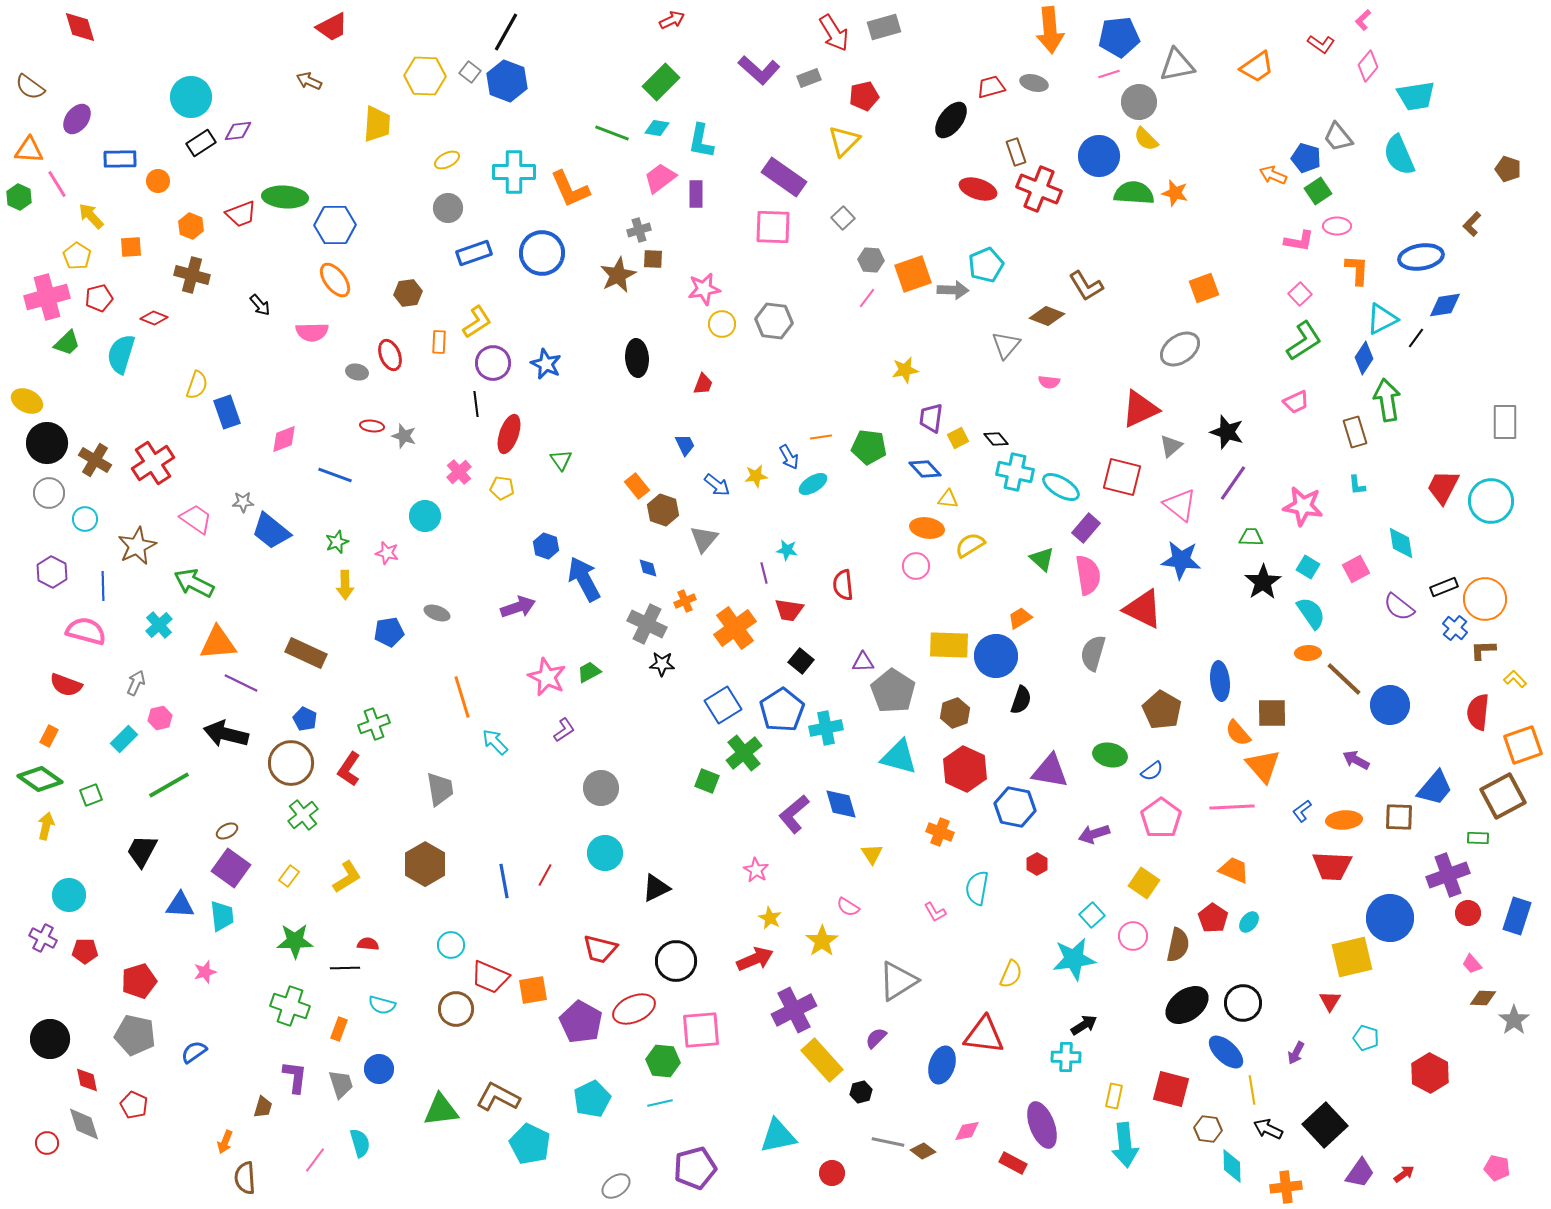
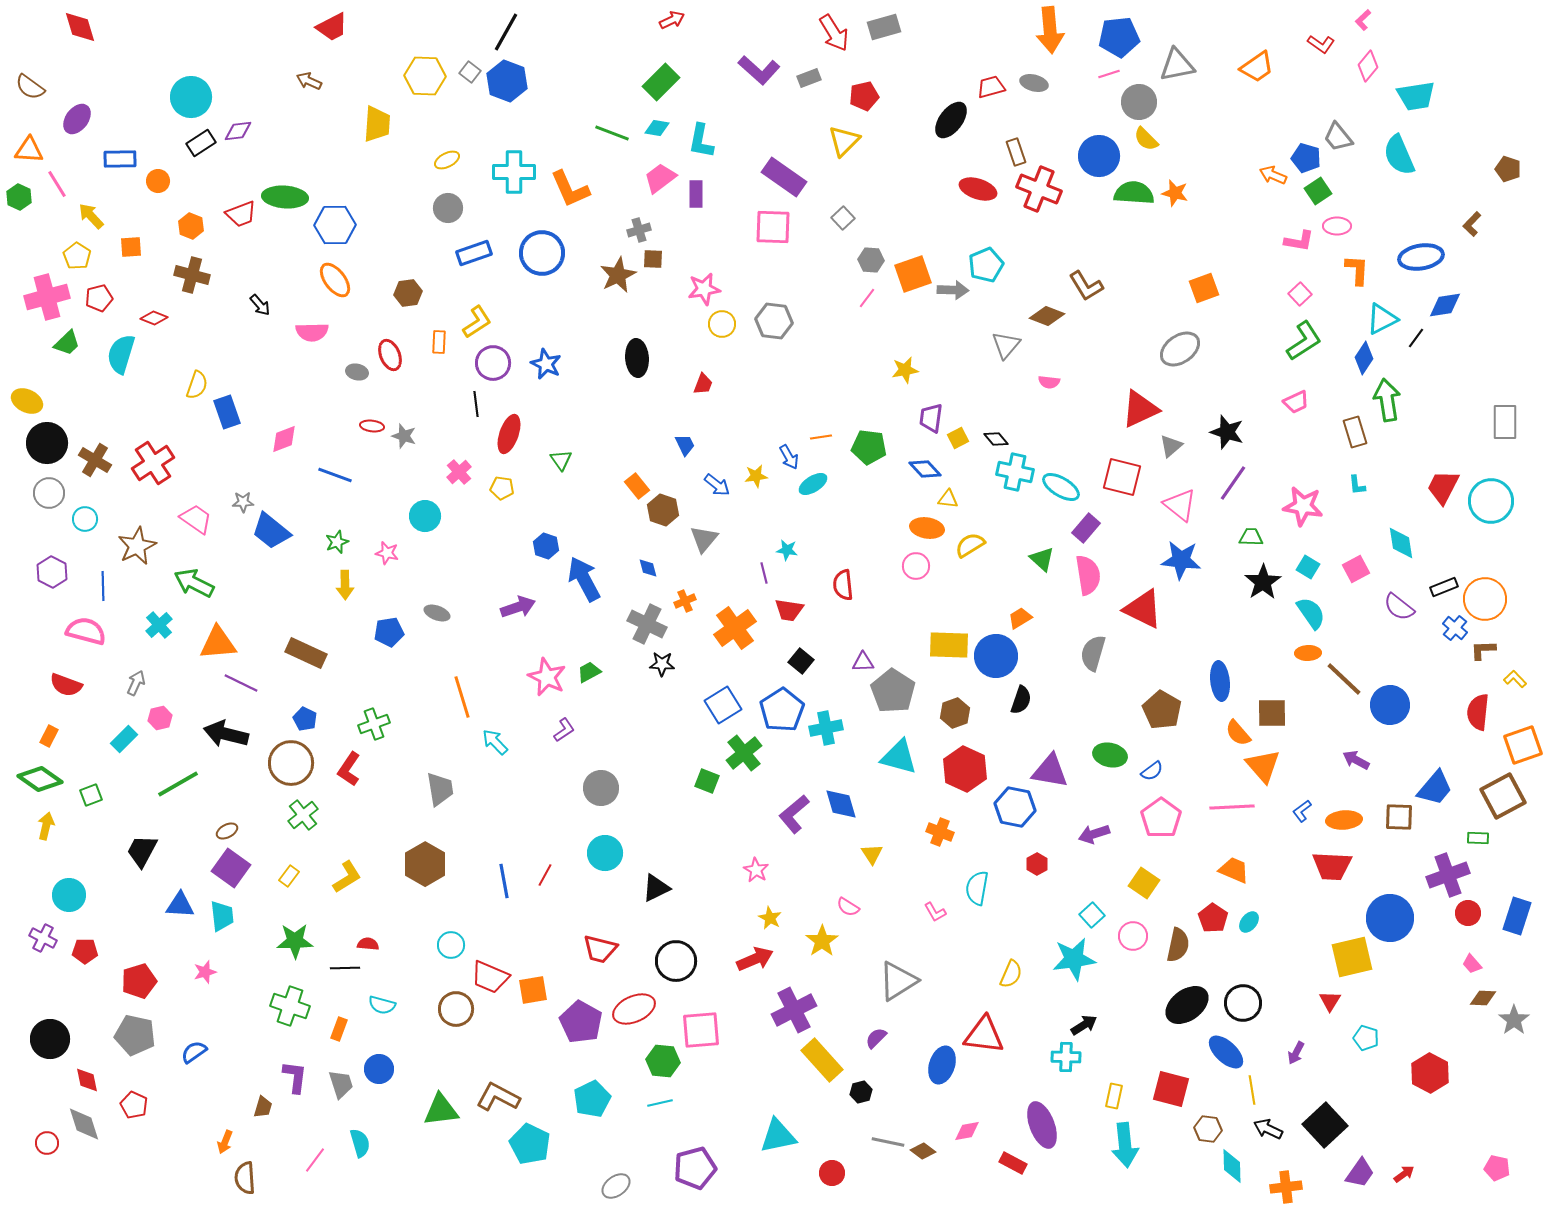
green line at (169, 785): moved 9 px right, 1 px up
